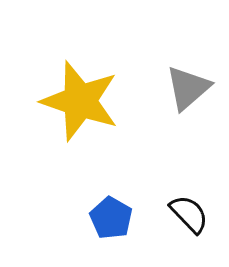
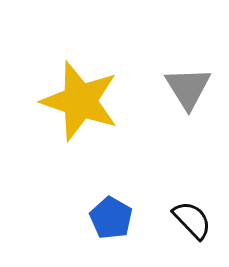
gray triangle: rotated 21 degrees counterclockwise
black semicircle: moved 3 px right, 6 px down
